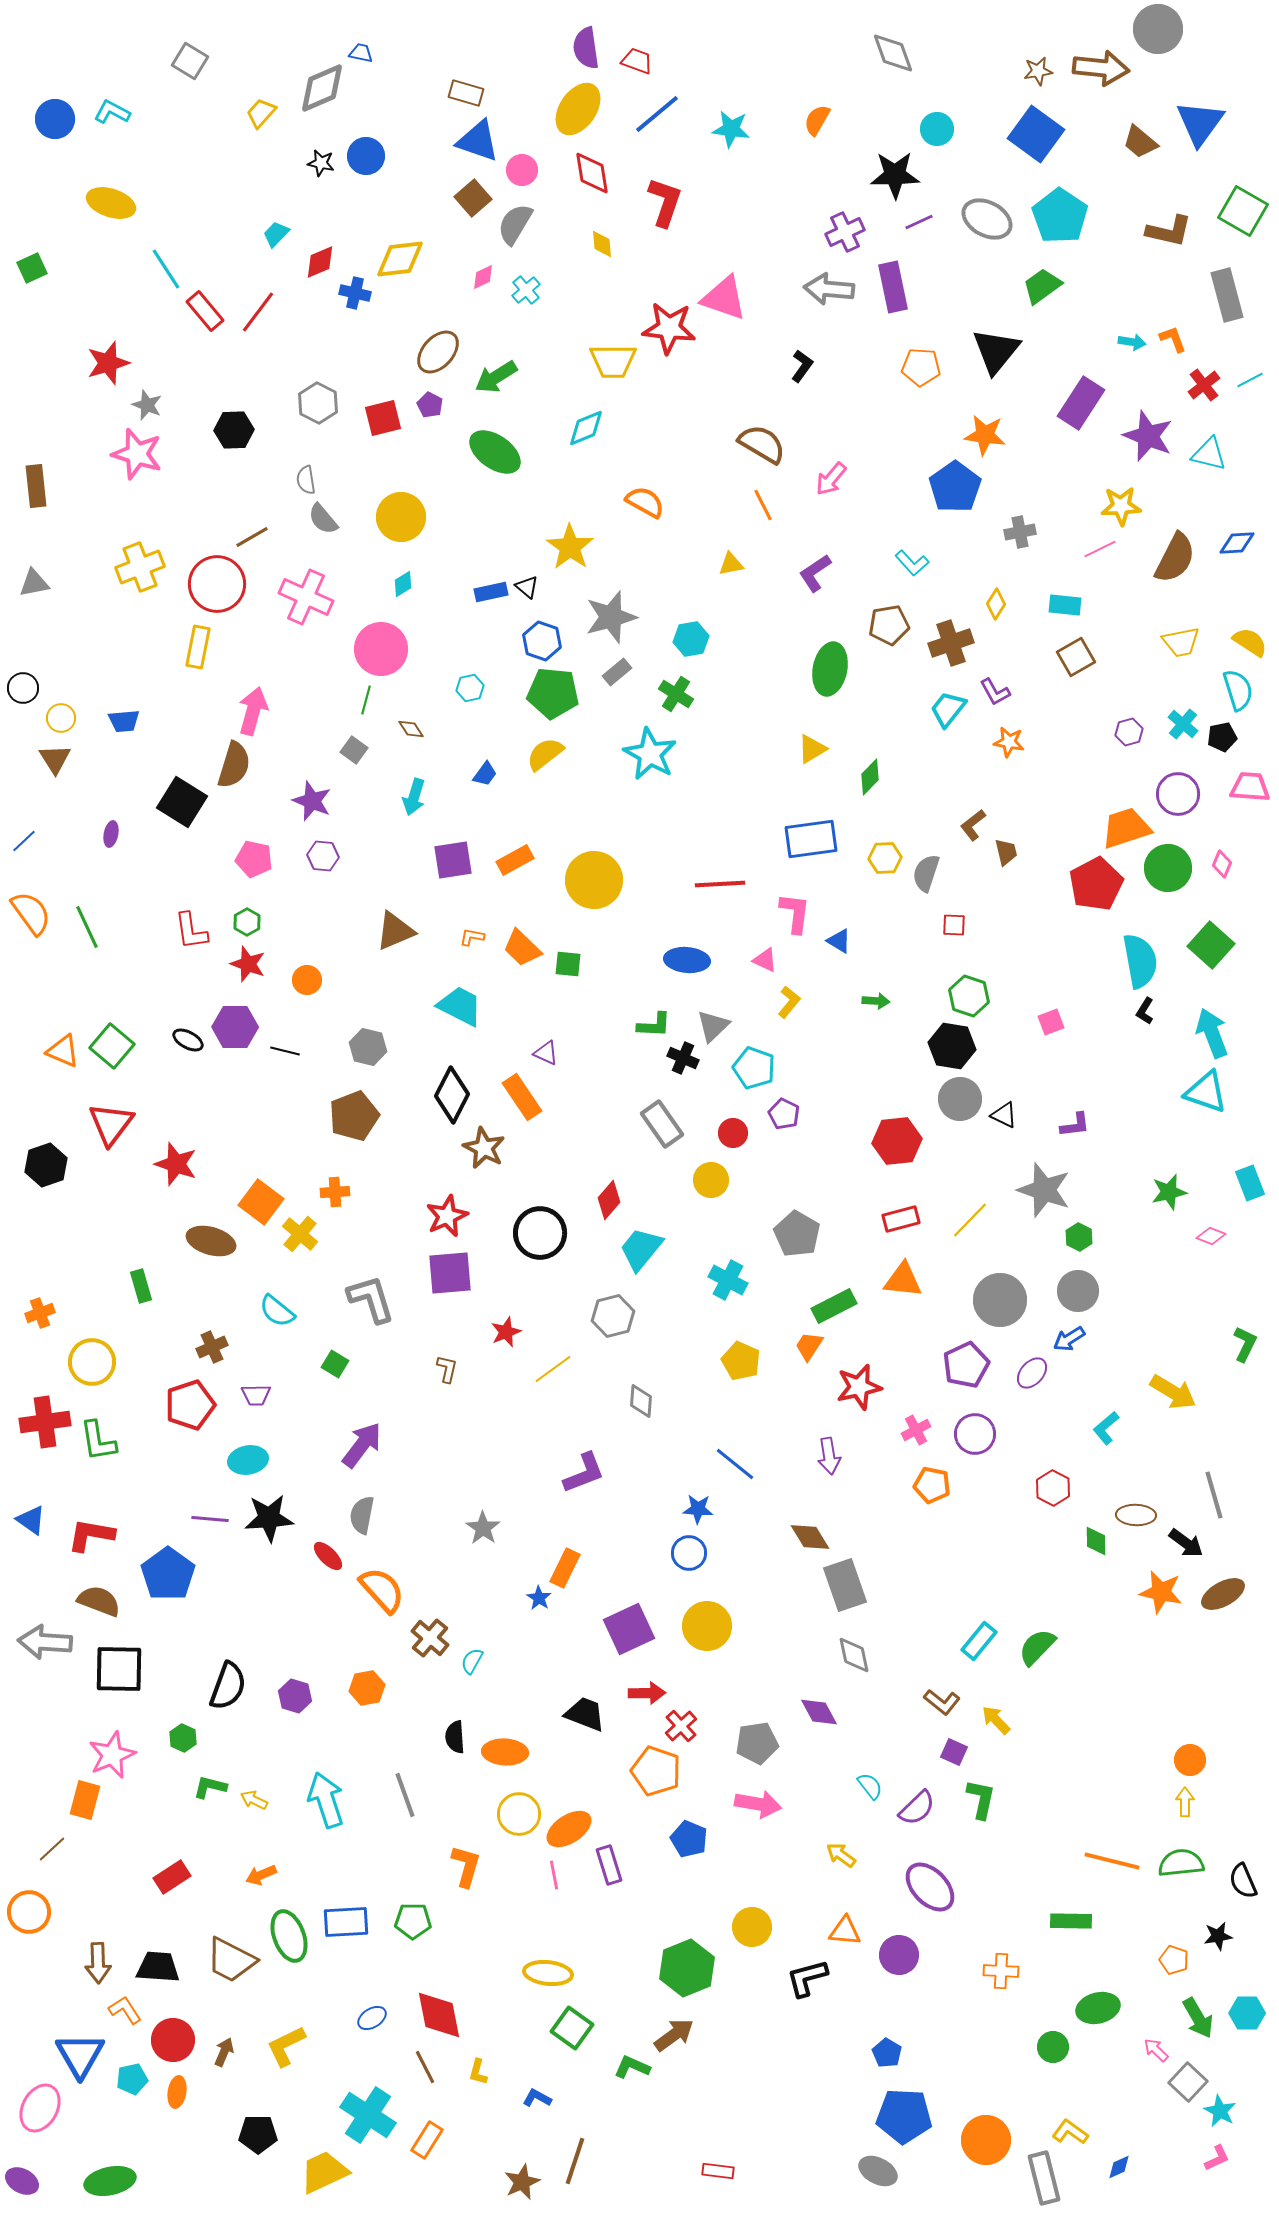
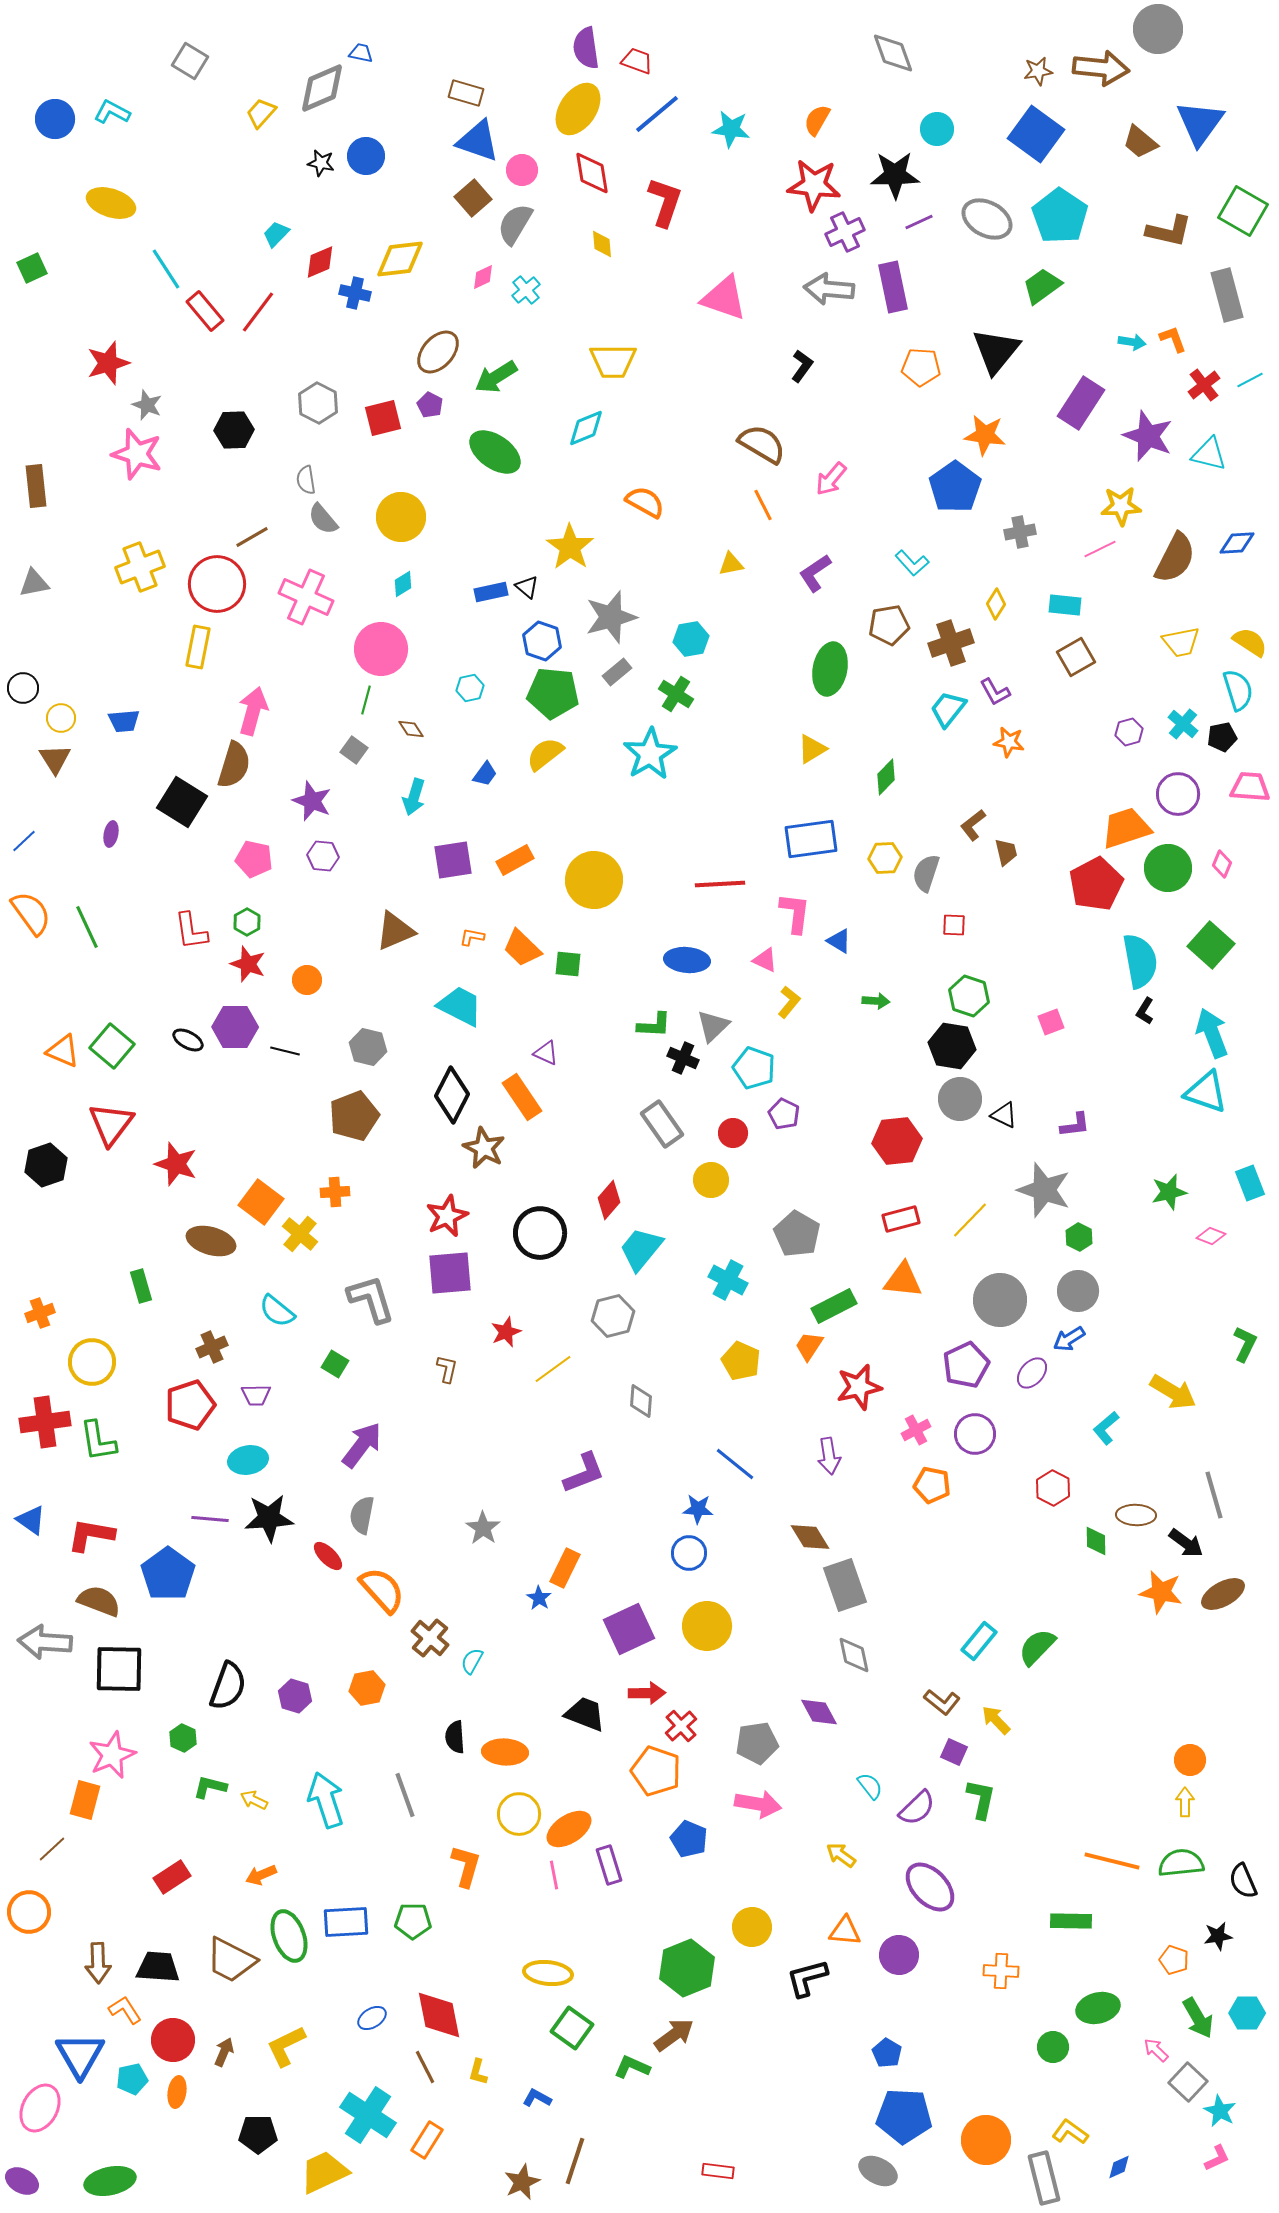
red star at (669, 328): moved 145 px right, 143 px up
cyan star at (650, 754): rotated 12 degrees clockwise
green diamond at (870, 777): moved 16 px right
